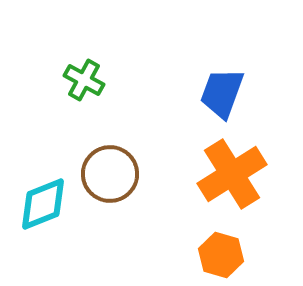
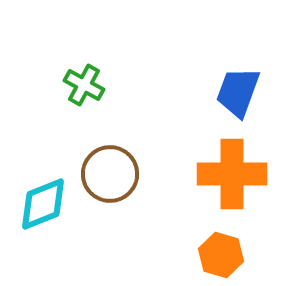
green cross: moved 5 px down
blue trapezoid: moved 16 px right, 1 px up
orange cross: rotated 32 degrees clockwise
